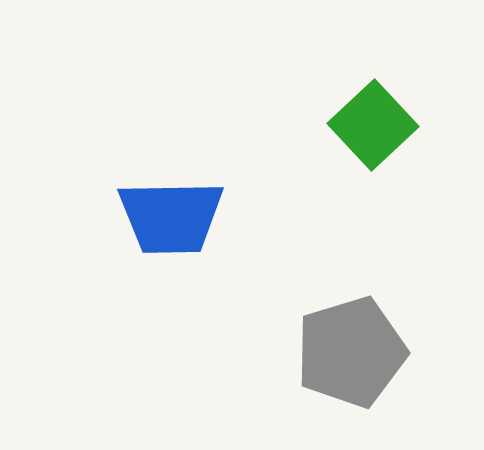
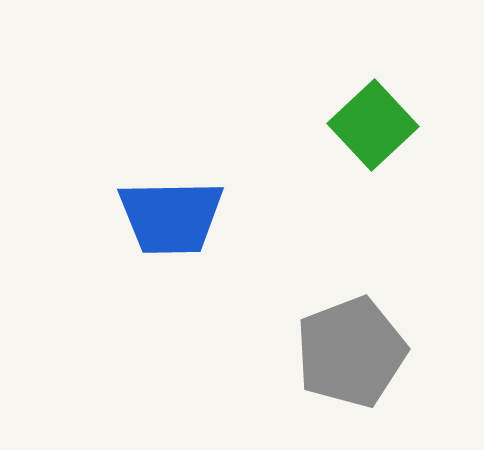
gray pentagon: rotated 4 degrees counterclockwise
